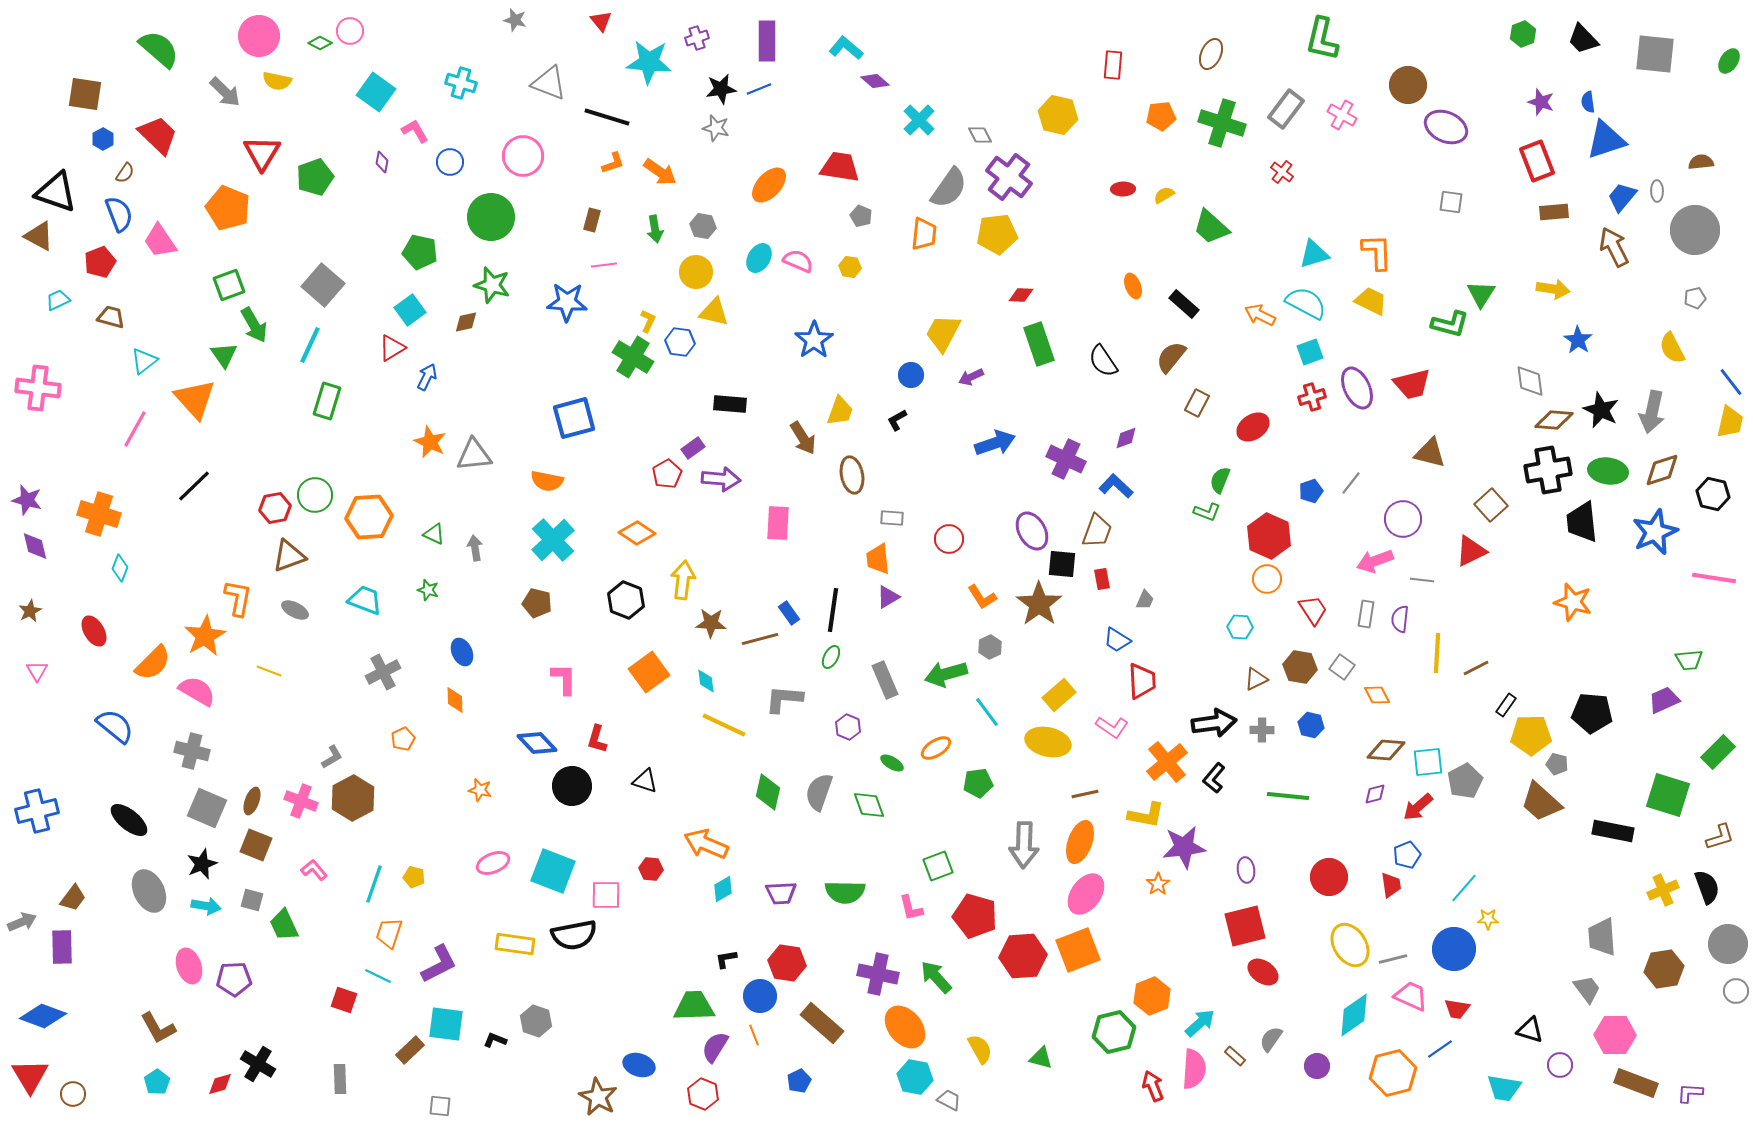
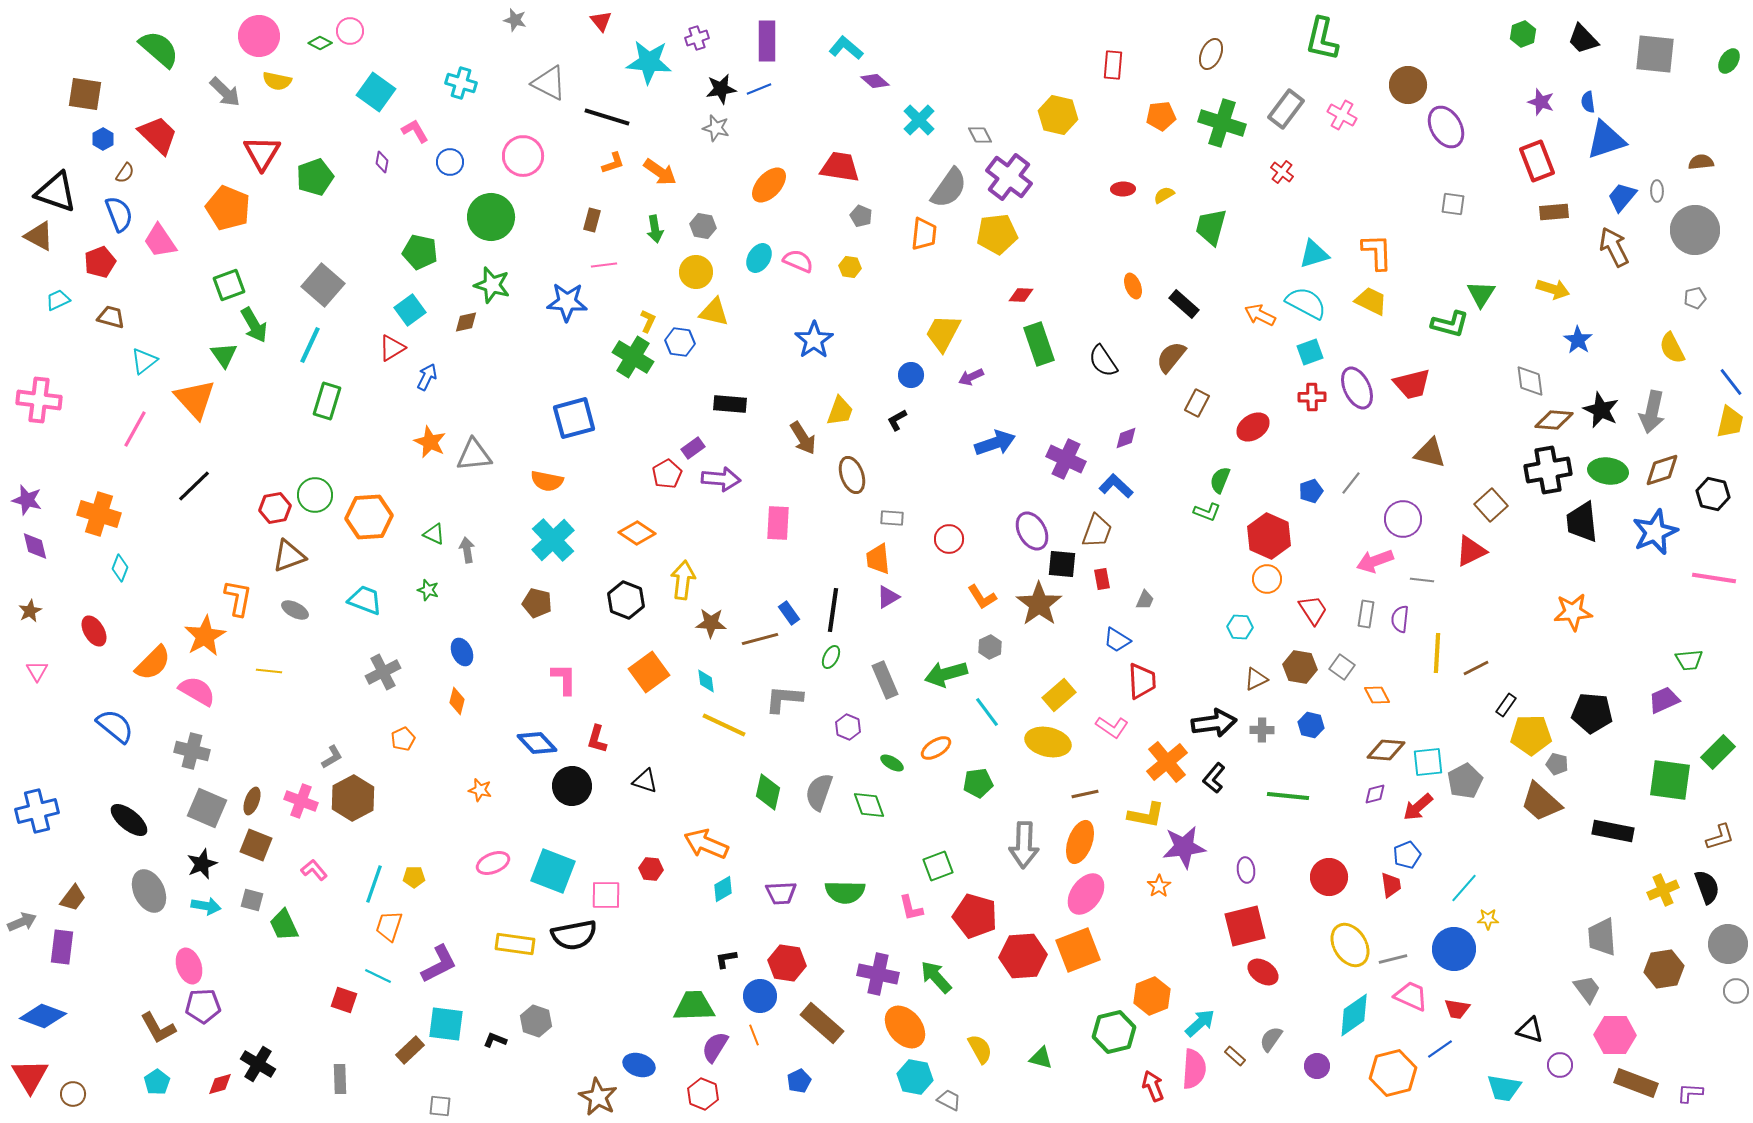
gray triangle at (549, 83): rotated 6 degrees clockwise
purple ellipse at (1446, 127): rotated 36 degrees clockwise
gray square at (1451, 202): moved 2 px right, 2 px down
green trapezoid at (1211, 227): rotated 63 degrees clockwise
yellow arrow at (1553, 289): rotated 8 degrees clockwise
pink cross at (38, 388): moved 1 px right, 12 px down
red cross at (1312, 397): rotated 16 degrees clockwise
brown ellipse at (852, 475): rotated 9 degrees counterclockwise
gray arrow at (475, 548): moved 8 px left, 2 px down
orange star at (1573, 602): moved 10 px down; rotated 21 degrees counterclockwise
yellow line at (269, 671): rotated 15 degrees counterclockwise
orange diamond at (455, 700): moved 2 px right, 1 px down; rotated 16 degrees clockwise
green square at (1668, 795): moved 2 px right, 15 px up; rotated 9 degrees counterclockwise
yellow pentagon at (414, 877): rotated 15 degrees counterclockwise
orange star at (1158, 884): moved 1 px right, 2 px down
orange trapezoid at (389, 933): moved 7 px up
purple rectangle at (62, 947): rotated 8 degrees clockwise
purple pentagon at (234, 979): moved 31 px left, 27 px down
